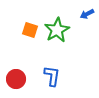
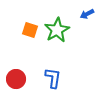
blue L-shape: moved 1 px right, 2 px down
